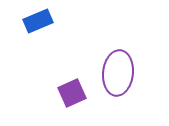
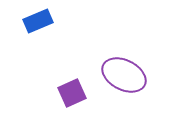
purple ellipse: moved 6 px right, 2 px down; rotated 69 degrees counterclockwise
